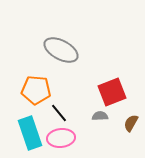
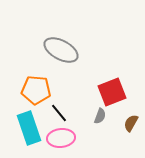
gray semicircle: rotated 112 degrees clockwise
cyan rectangle: moved 1 px left, 5 px up
